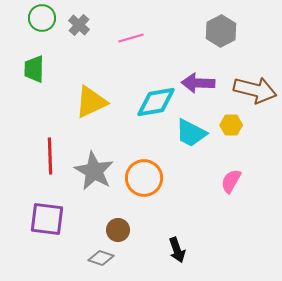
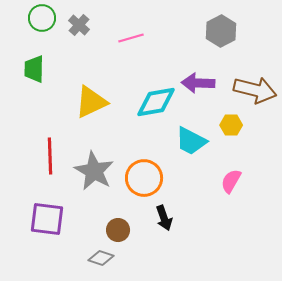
cyan trapezoid: moved 8 px down
black arrow: moved 13 px left, 32 px up
